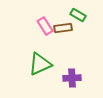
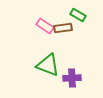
pink rectangle: rotated 24 degrees counterclockwise
green triangle: moved 8 px right, 1 px down; rotated 45 degrees clockwise
